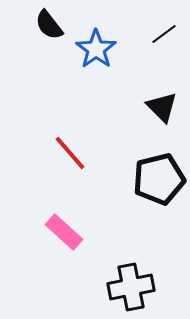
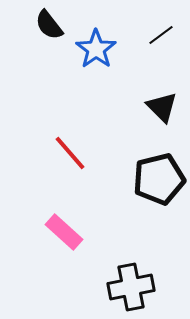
black line: moved 3 px left, 1 px down
